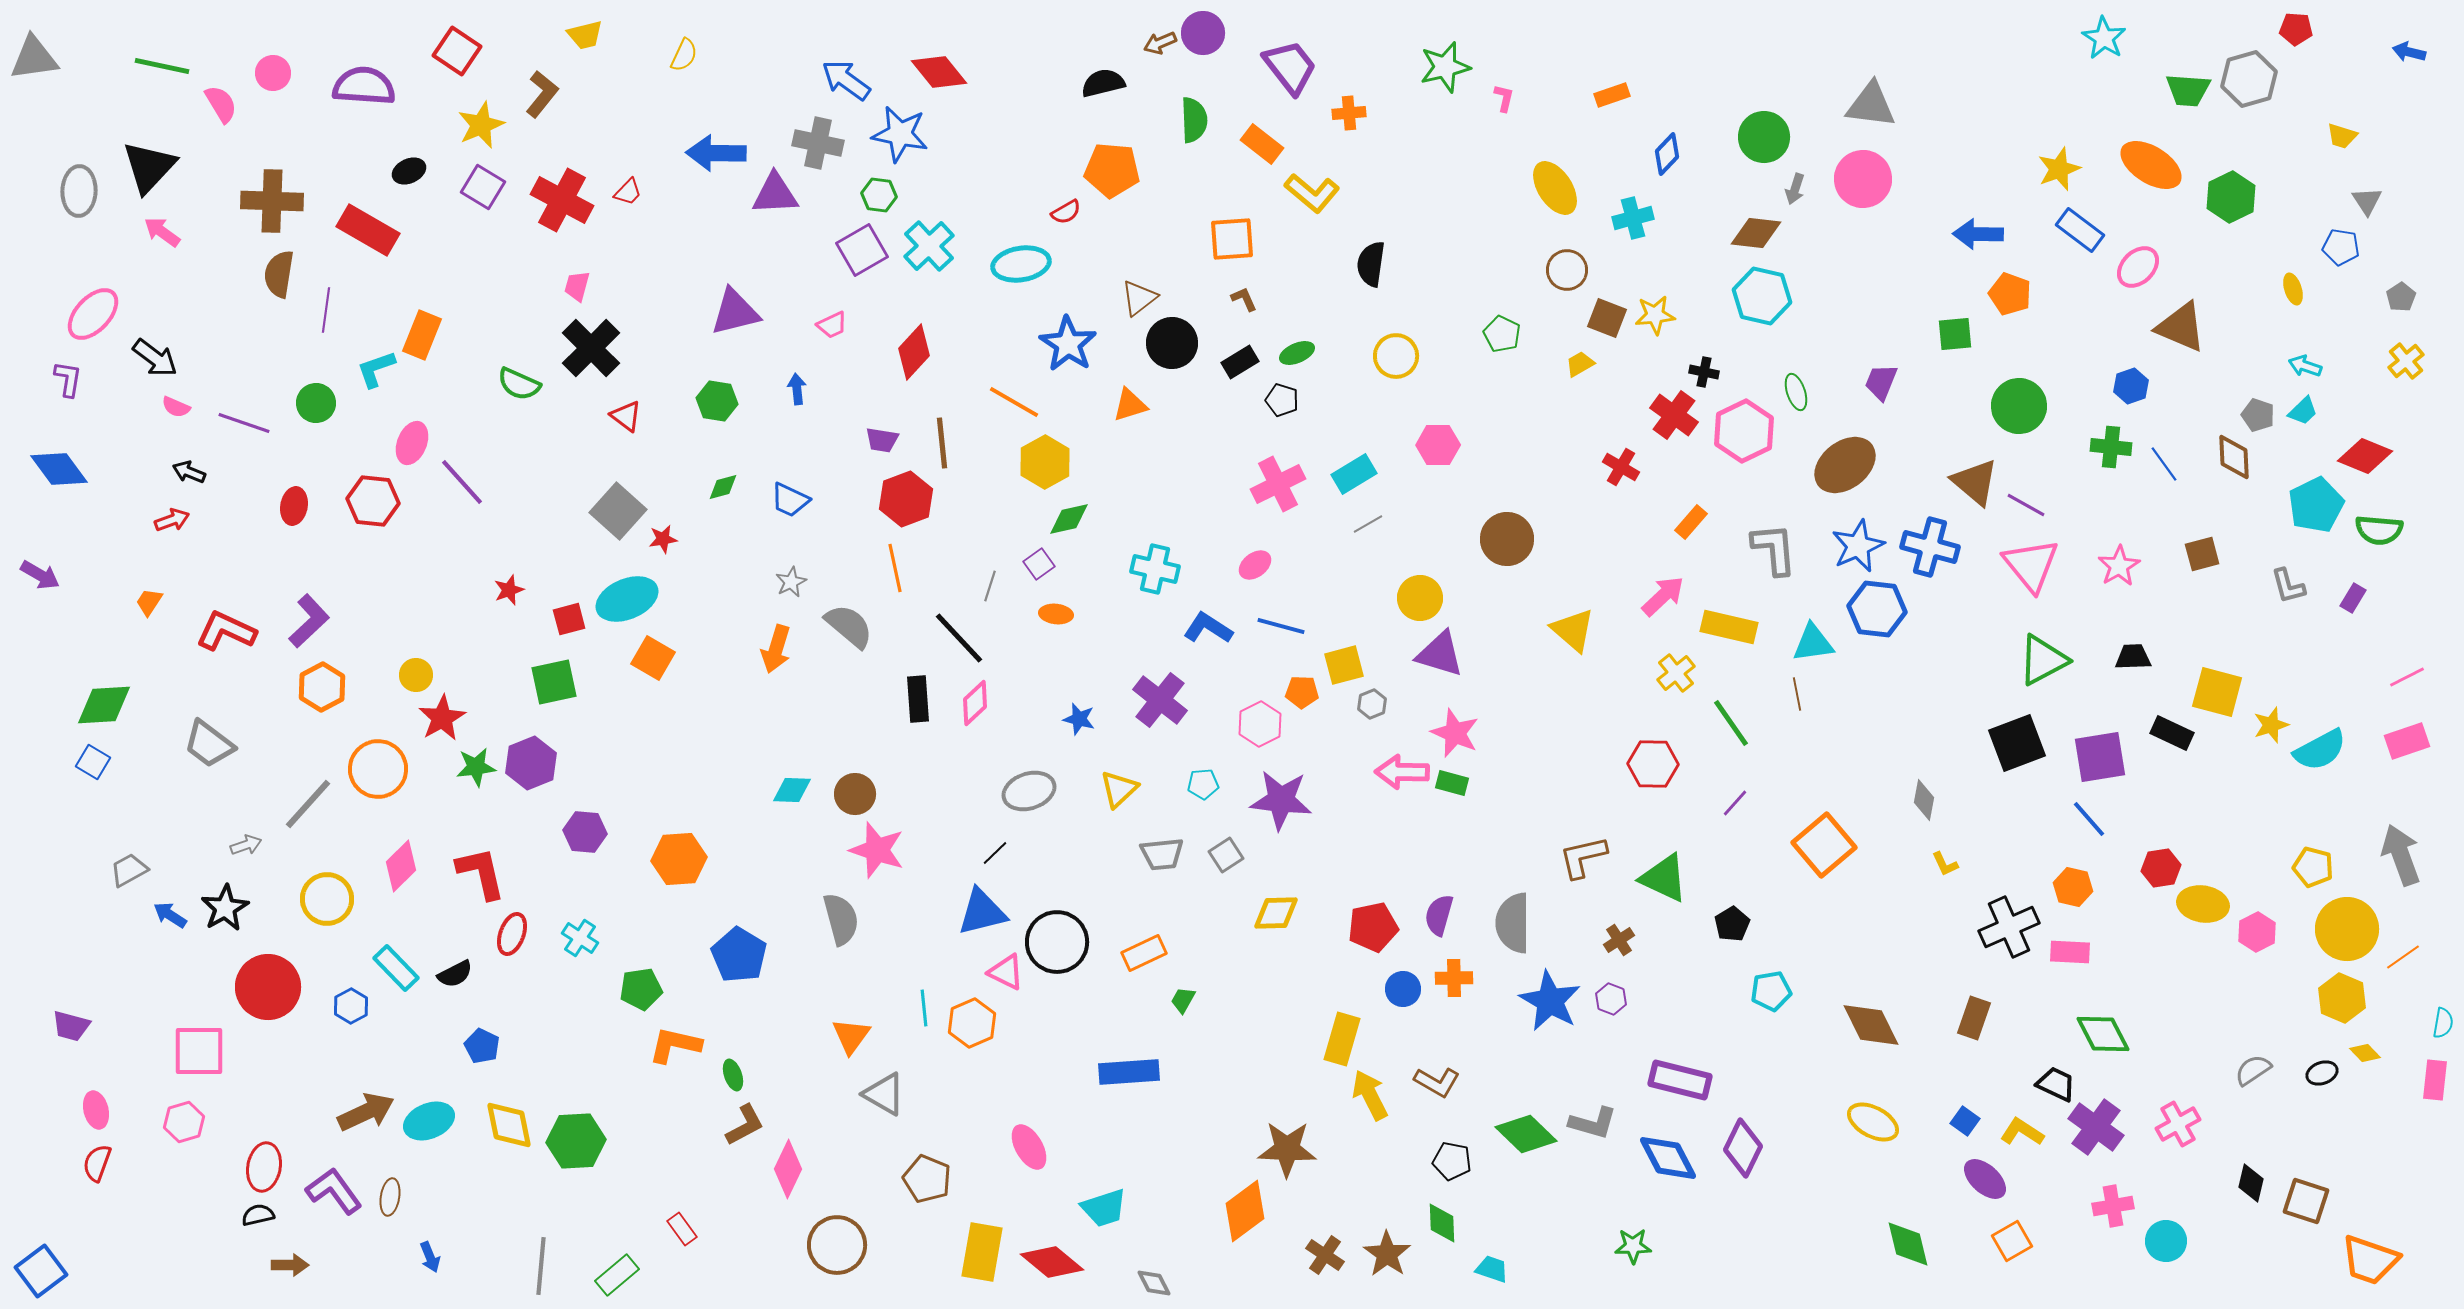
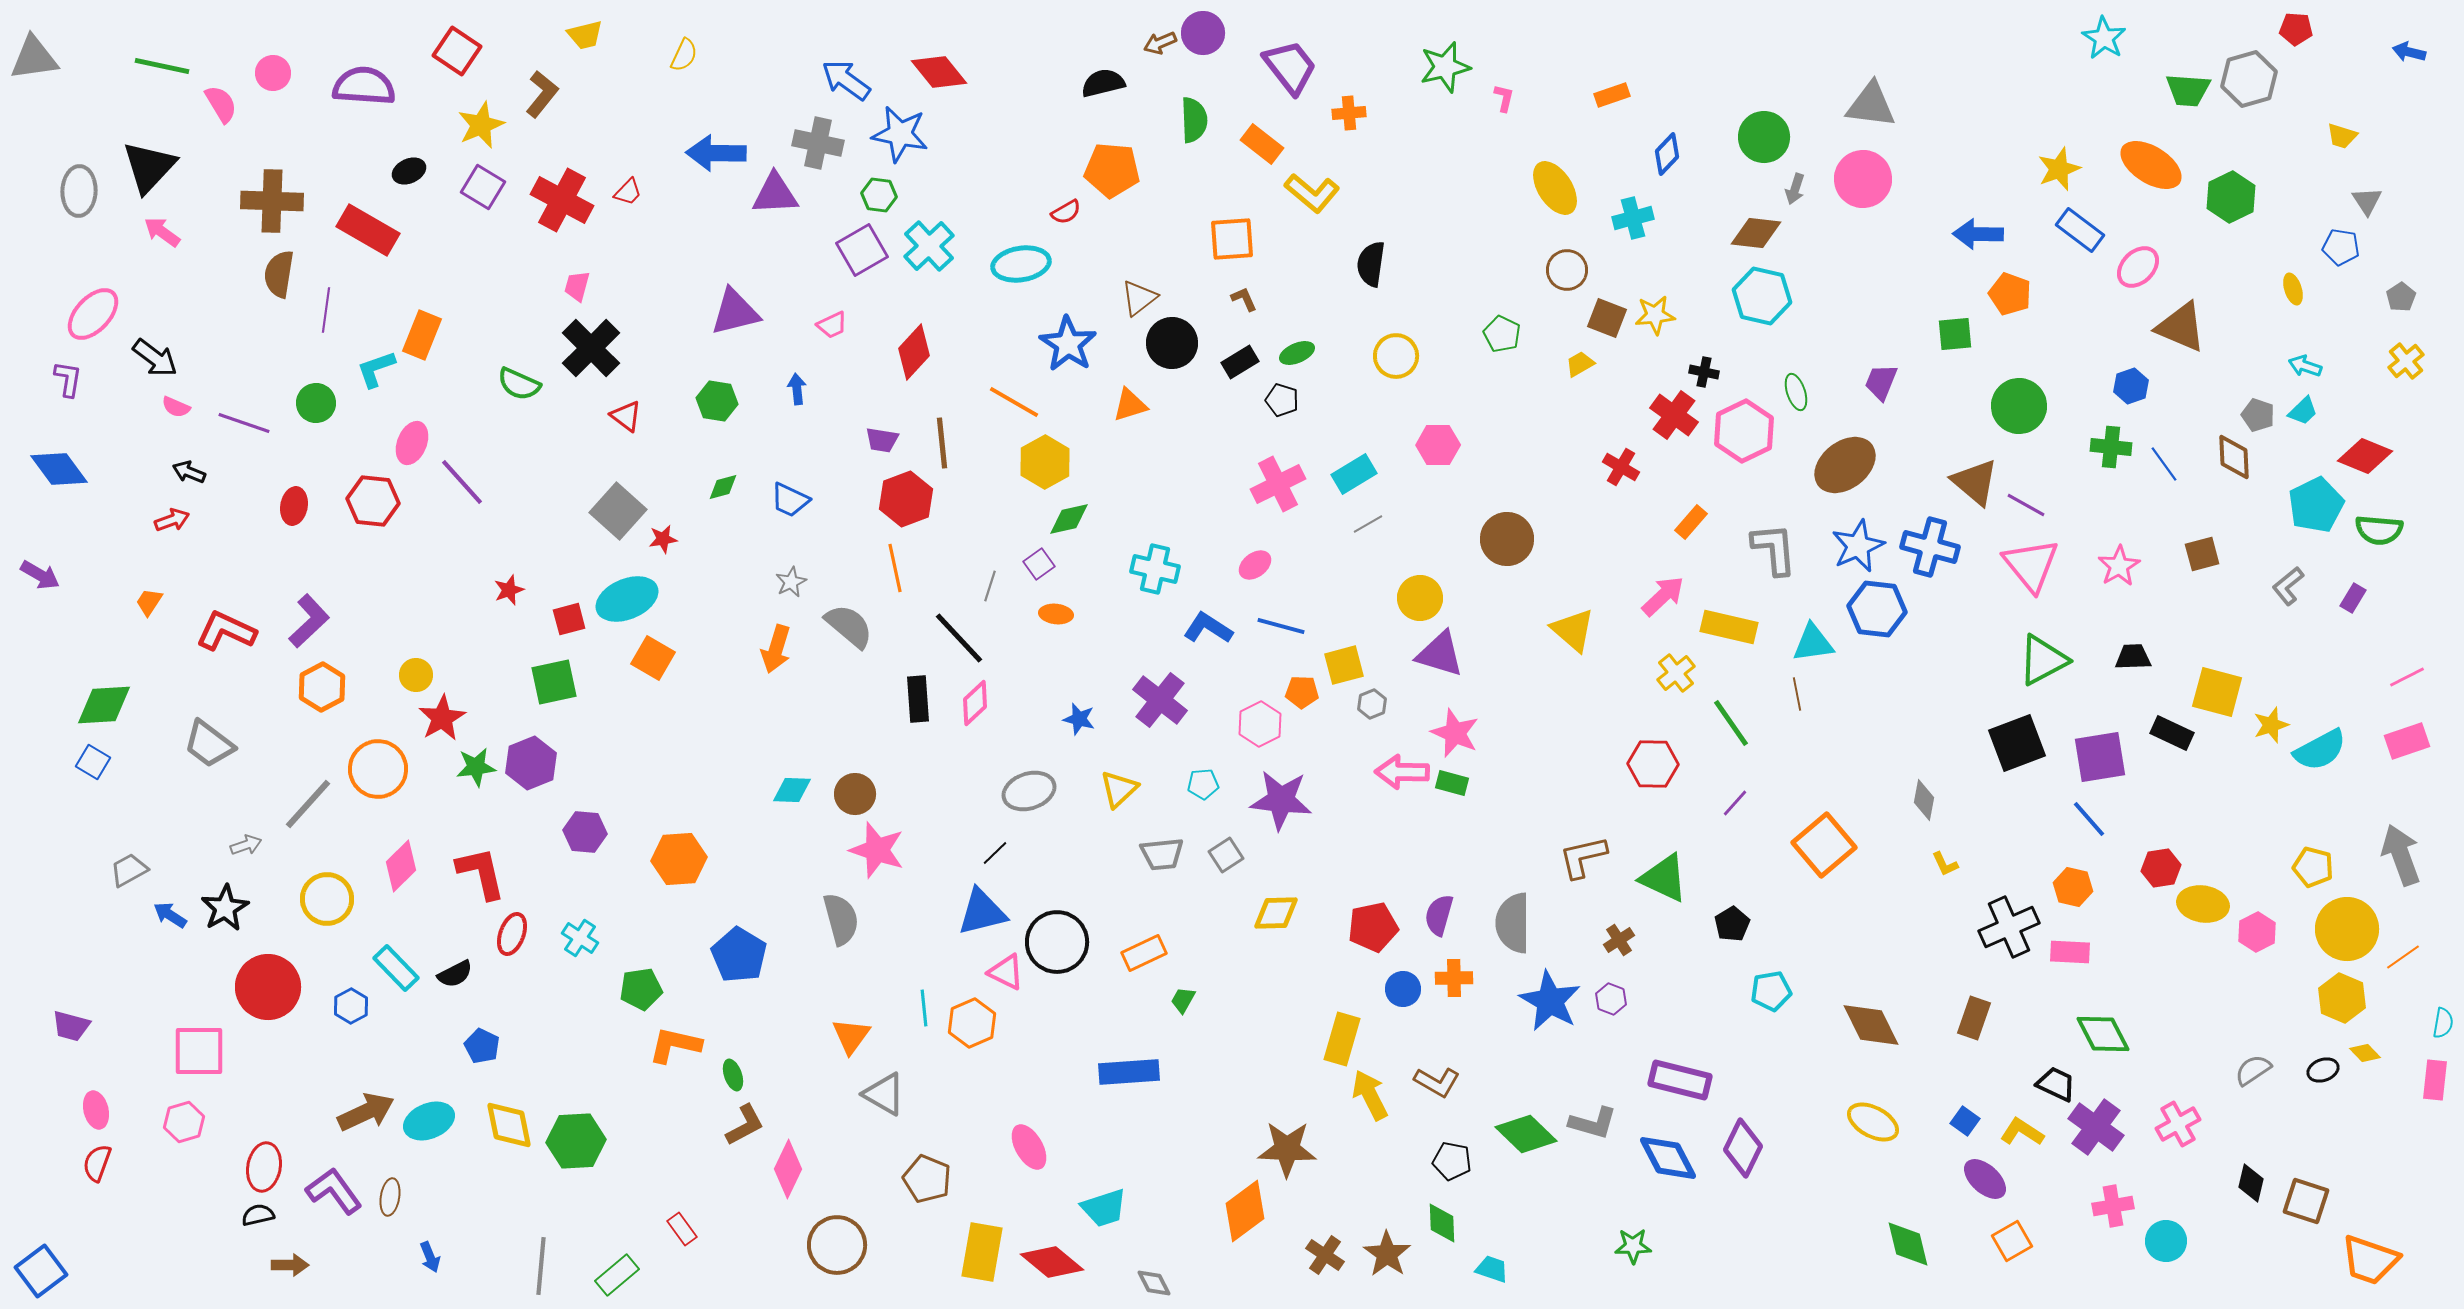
gray L-shape at (2288, 586): rotated 66 degrees clockwise
black ellipse at (2322, 1073): moved 1 px right, 3 px up
